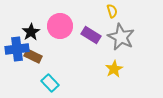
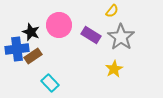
yellow semicircle: rotated 56 degrees clockwise
pink circle: moved 1 px left, 1 px up
black star: rotated 18 degrees counterclockwise
gray star: rotated 8 degrees clockwise
brown rectangle: rotated 60 degrees counterclockwise
